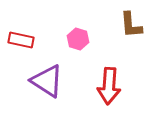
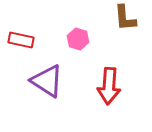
brown L-shape: moved 6 px left, 7 px up
